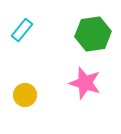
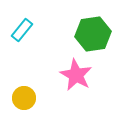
pink star: moved 9 px left, 8 px up; rotated 12 degrees clockwise
yellow circle: moved 1 px left, 3 px down
